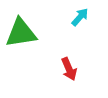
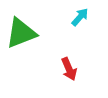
green triangle: rotated 12 degrees counterclockwise
